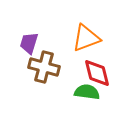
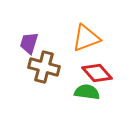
red diamond: rotated 28 degrees counterclockwise
